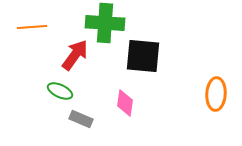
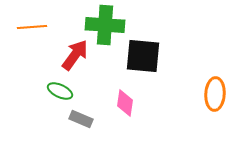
green cross: moved 2 px down
orange ellipse: moved 1 px left
